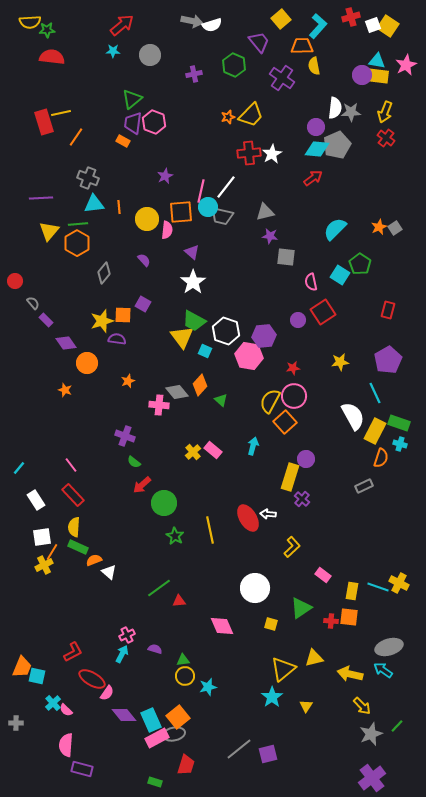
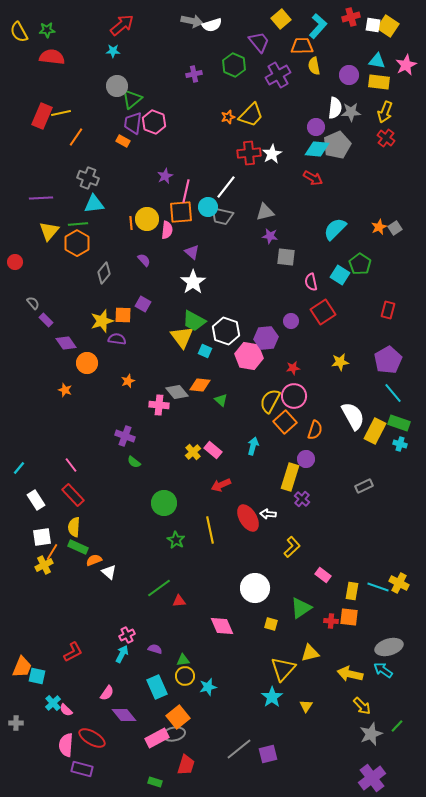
yellow semicircle at (30, 22): moved 11 px left, 10 px down; rotated 65 degrees clockwise
white square at (373, 25): rotated 28 degrees clockwise
gray circle at (150, 55): moved 33 px left, 31 px down
purple circle at (362, 75): moved 13 px left
yellow rectangle at (378, 76): moved 1 px right, 6 px down
purple cross at (282, 78): moved 4 px left, 3 px up; rotated 25 degrees clockwise
red rectangle at (44, 122): moved 2 px left, 6 px up; rotated 40 degrees clockwise
red arrow at (313, 178): rotated 66 degrees clockwise
pink line at (201, 191): moved 15 px left
orange line at (119, 207): moved 12 px right, 16 px down
red circle at (15, 281): moved 19 px up
purple circle at (298, 320): moved 7 px left, 1 px down
purple hexagon at (264, 336): moved 2 px right, 2 px down
orange diamond at (200, 385): rotated 55 degrees clockwise
cyan line at (375, 393): moved 18 px right; rotated 15 degrees counterclockwise
orange semicircle at (381, 458): moved 66 px left, 28 px up
red arrow at (142, 485): moved 79 px right; rotated 18 degrees clockwise
green star at (175, 536): moved 1 px right, 4 px down
yellow triangle at (314, 658): moved 4 px left, 5 px up
yellow triangle at (283, 669): rotated 8 degrees counterclockwise
red ellipse at (92, 679): moved 59 px down
cyan rectangle at (151, 720): moved 6 px right, 33 px up
